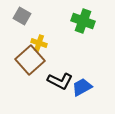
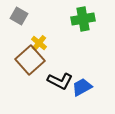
gray square: moved 3 px left
green cross: moved 2 px up; rotated 30 degrees counterclockwise
yellow cross: rotated 21 degrees clockwise
